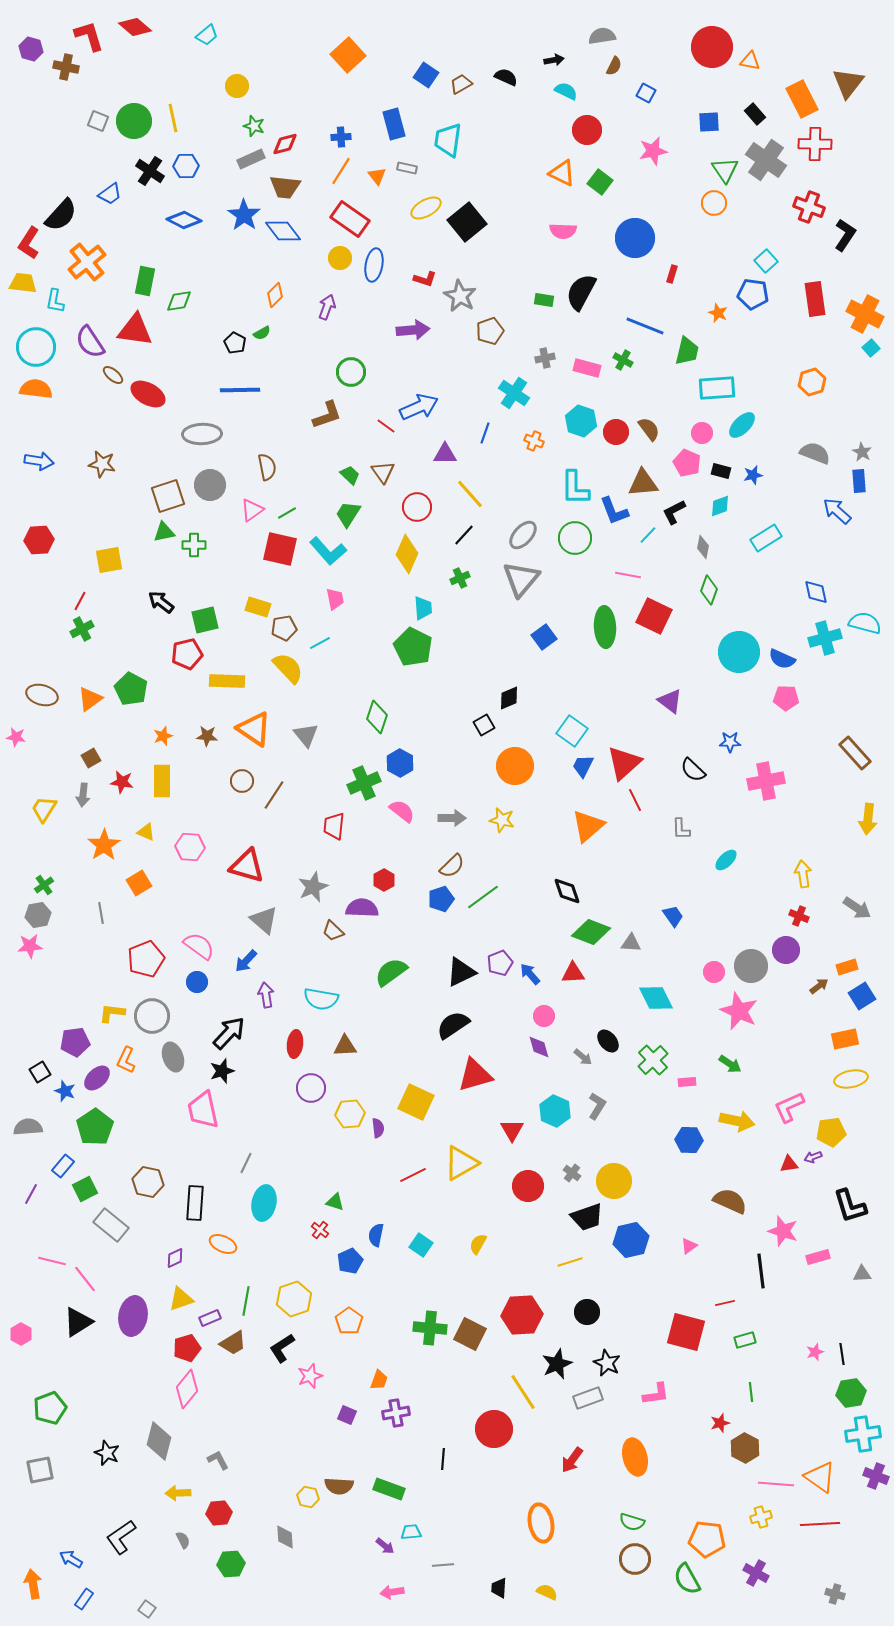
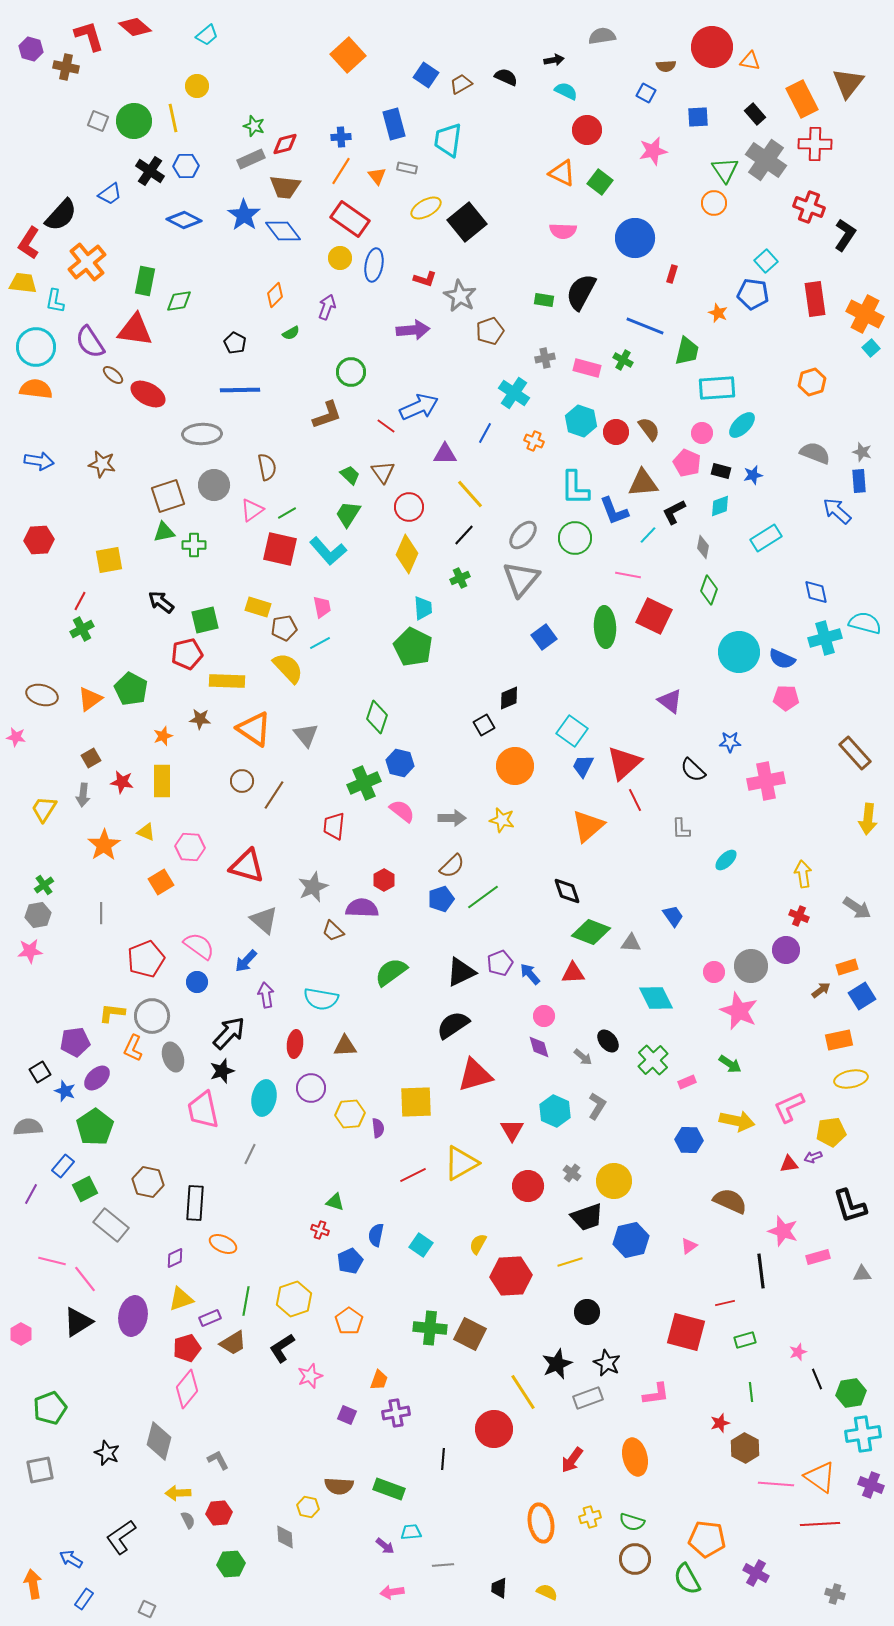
brown semicircle at (614, 66): moved 52 px right; rotated 60 degrees clockwise
yellow circle at (237, 86): moved 40 px left
blue square at (709, 122): moved 11 px left, 5 px up
green semicircle at (262, 333): moved 29 px right
blue line at (485, 433): rotated 10 degrees clockwise
gray star at (862, 452): rotated 12 degrees counterclockwise
gray circle at (210, 485): moved 4 px right
red circle at (417, 507): moved 8 px left
pink trapezoid at (335, 599): moved 13 px left, 8 px down
brown star at (207, 736): moved 7 px left, 17 px up
blue hexagon at (400, 763): rotated 16 degrees counterclockwise
orange square at (139, 883): moved 22 px right, 1 px up
gray line at (101, 913): rotated 10 degrees clockwise
pink star at (30, 946): moved 5 px down
brown arrow at (819, 986): moved 2 px right, 4 px down
orange rectangle at (845, 1039): moved 6 px left, 1 px down
orange L-shape at (126, 1060): moved 7 px right, 12 px up
pink rectangle at (687, 1082): rotated 18 degrees counterclockwise
yellow square at (416, 1102): rotated 27 degrees counterclockwise
gray line at (246, 1163): moved 4 px right, 9 px up
cyan ellipse at (264, 1203): moved 105 px up
red cross at (320, 1230): rotated 18 degrees counterclockwise
red hexagon at (522, 1315): moved 11 px left, 39 px up
pink star at (815, 1352): moved 17 px left
black line at (842, 1354): moved 25 px left, 25 px down; rotated 15 degrees counterclockwise
purple cross at (876, 1476): moved 5 px left, 9 px down
yellow hexagon at (308, 1497): moved 10 px down
yellow cross at (761, 1517): moved 171 px left
gray semicircle at (183, 1540): moved 5 px right, 20 px up
gray square at (147, 1609): rotated 12 degrees counterclockwise
